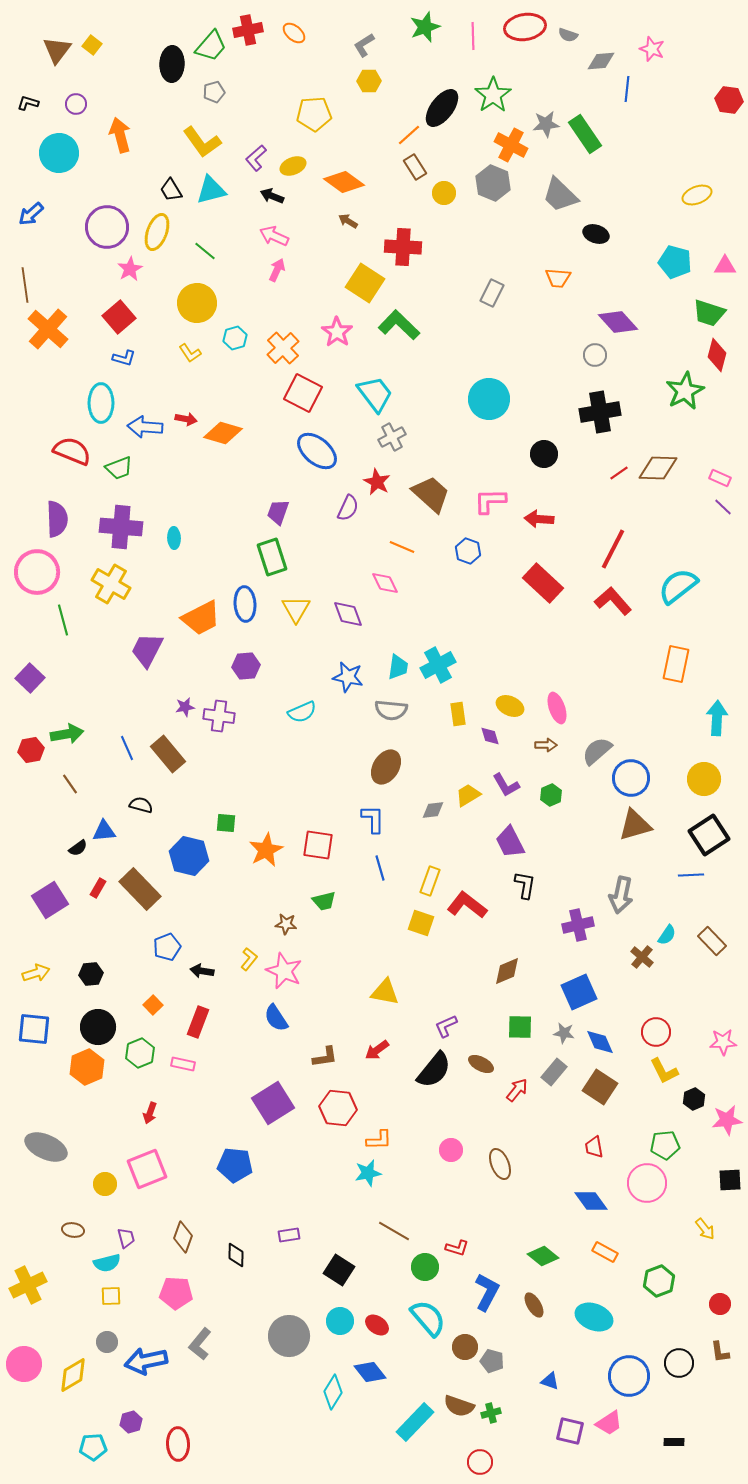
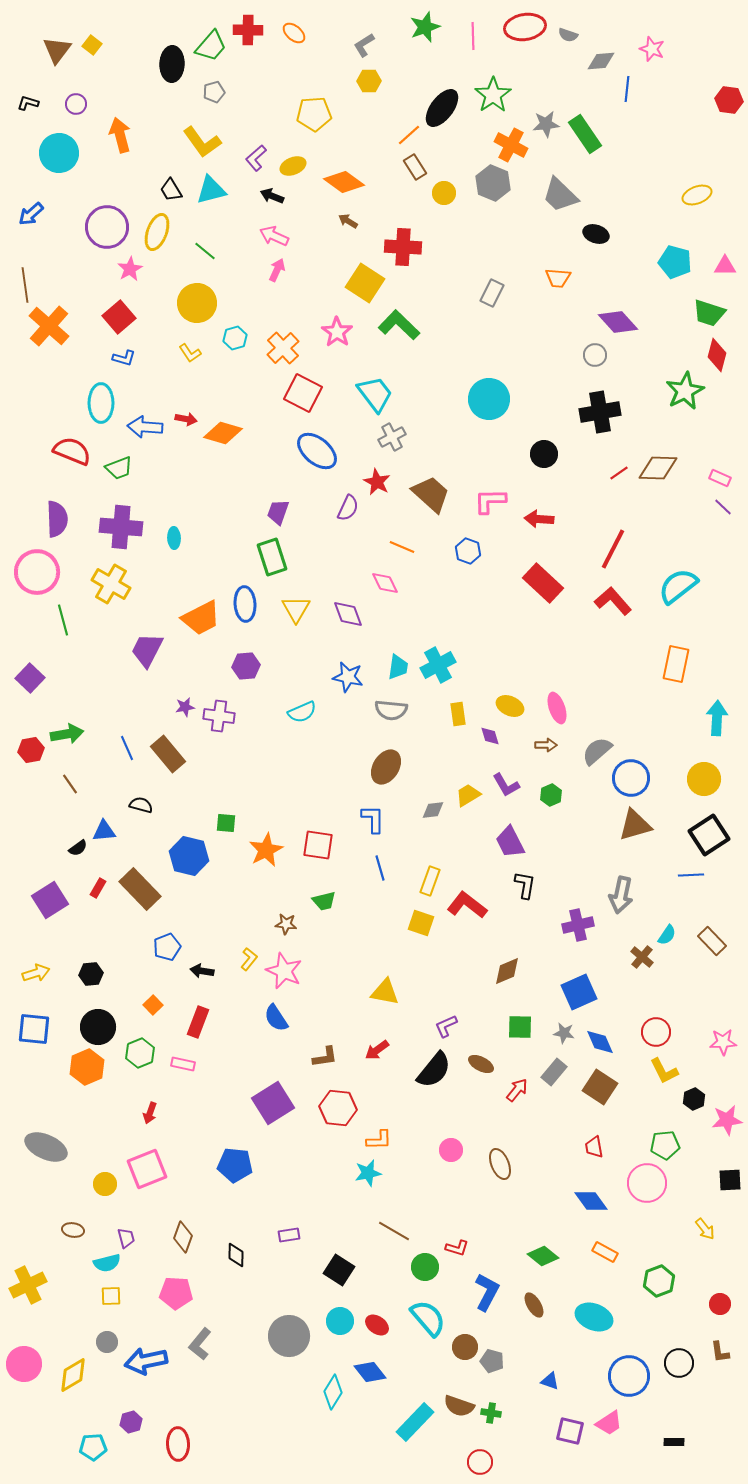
red cross at (248, 30): rotated 12 degrees clockwise
orange cross at (48, 329): moved 1 px right, 3 px up
green cross at (491, 1413): rotated 24 degrees clockwise
